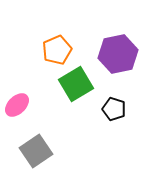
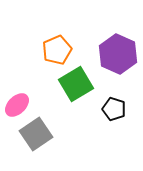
purple hexagon: rotated 24 degrees counterclockwise
gray square: moved 17 px up
